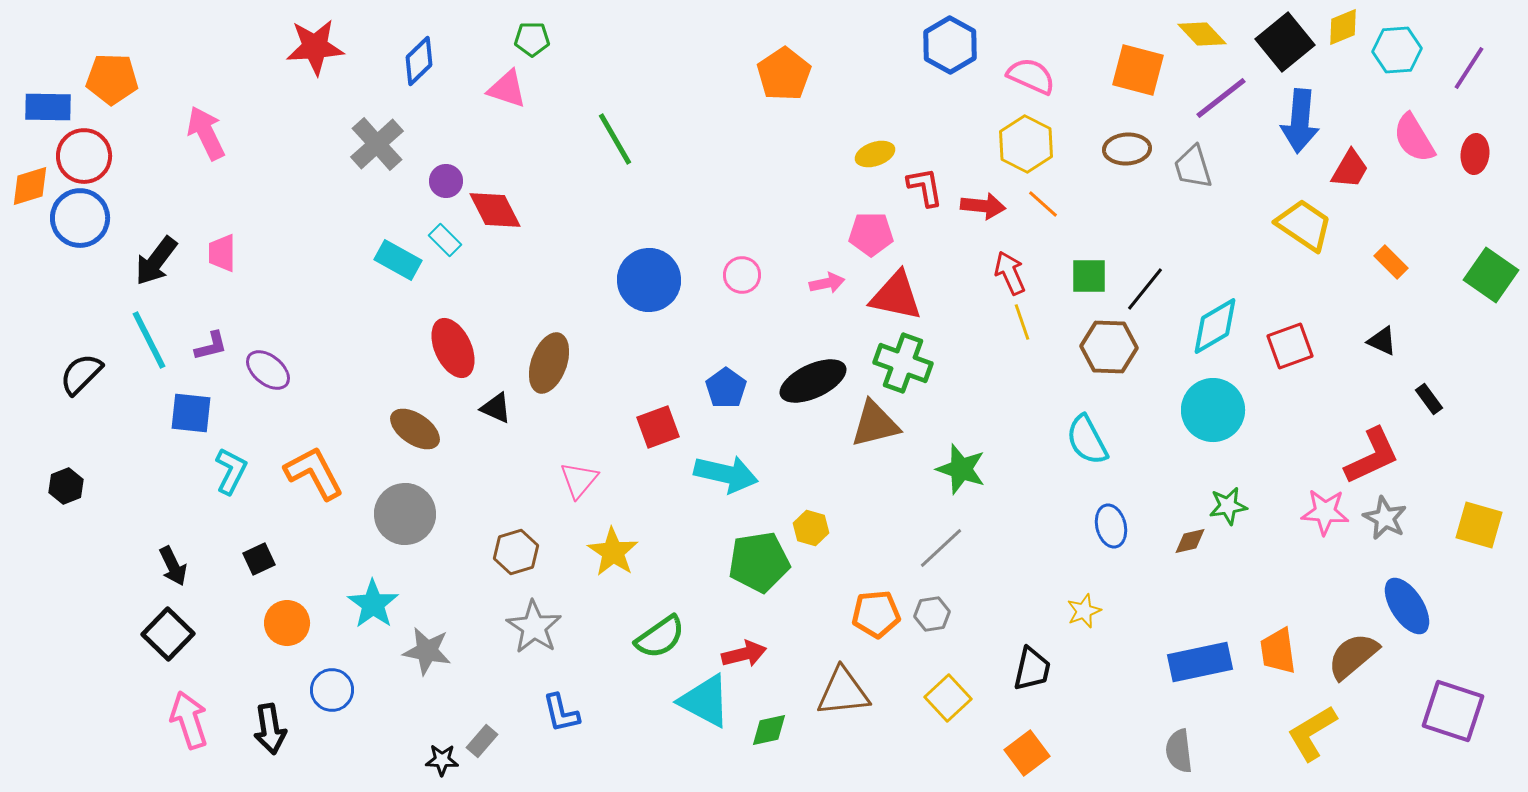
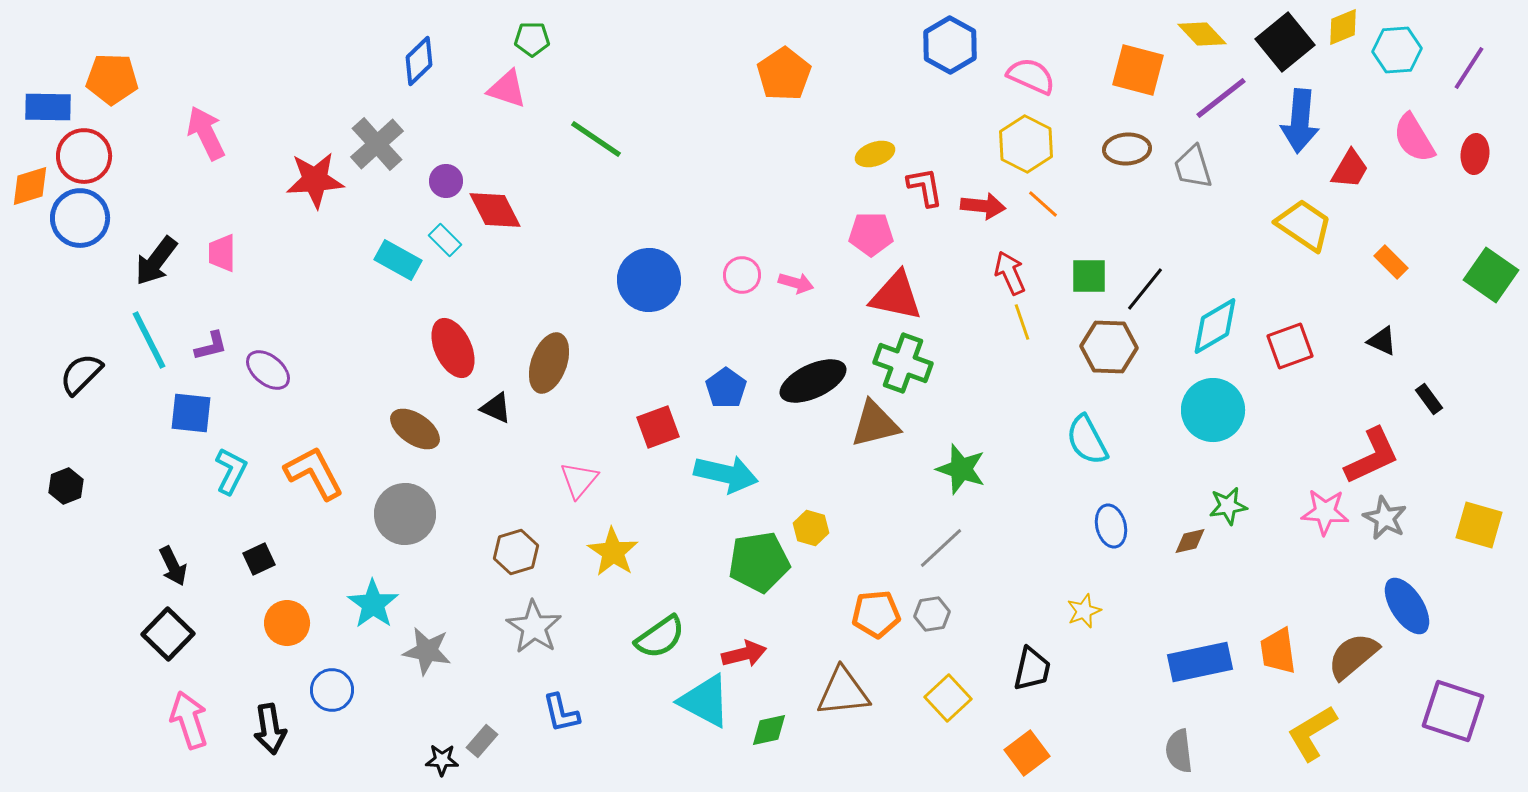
red star at (315, 47): moved 133 px down
green line at (615, 139): moved 19 px left; rotated 26 degrees counterclockwise
pink arrow at (827, 283): moved 31 px left; rotated 28 degrees clockwise
